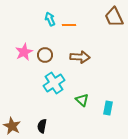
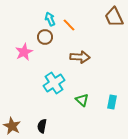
orange line: rotated 48 degrees clockwise
brown circle: moved 18 px up
cyan rectangle: moved 4 px right, 6 px up
